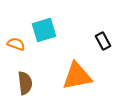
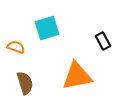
cyan square: moved 3 px right, 2 px up
orange semicircle: moved 3 px down
brown semicircle: rotated 10 degrees counterclockwise
